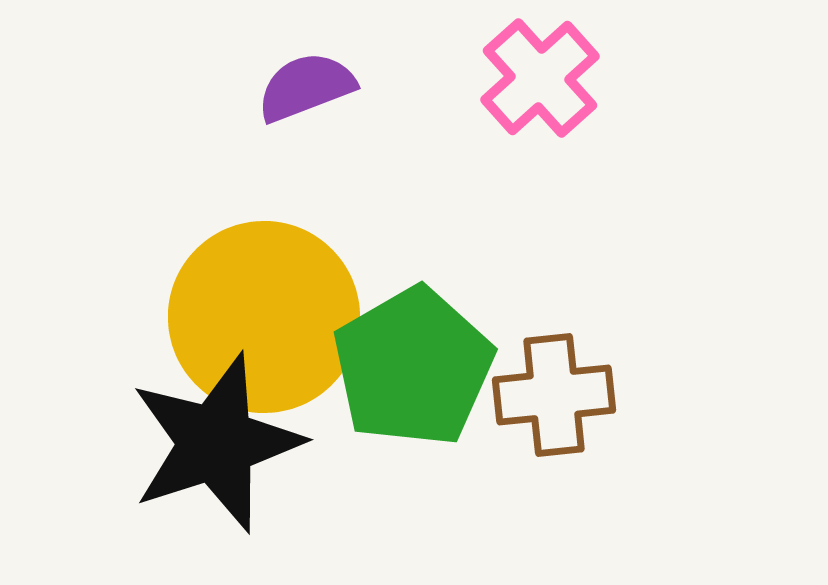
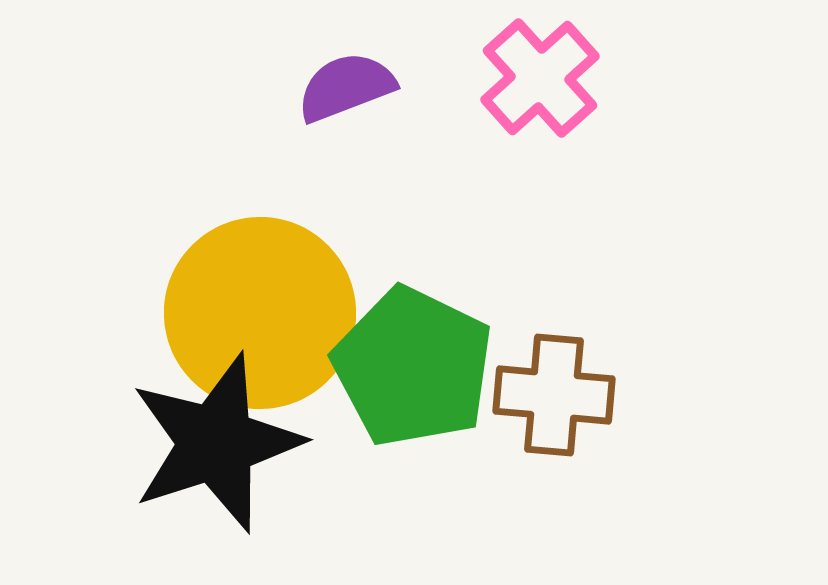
purple semicircle: moved 40 px right
yellow circle: moved 4 px left, 4 px up
green pentagon: rotated 16 degrees counterclockwise
brown cross: rotated 11 degrees clockwise
